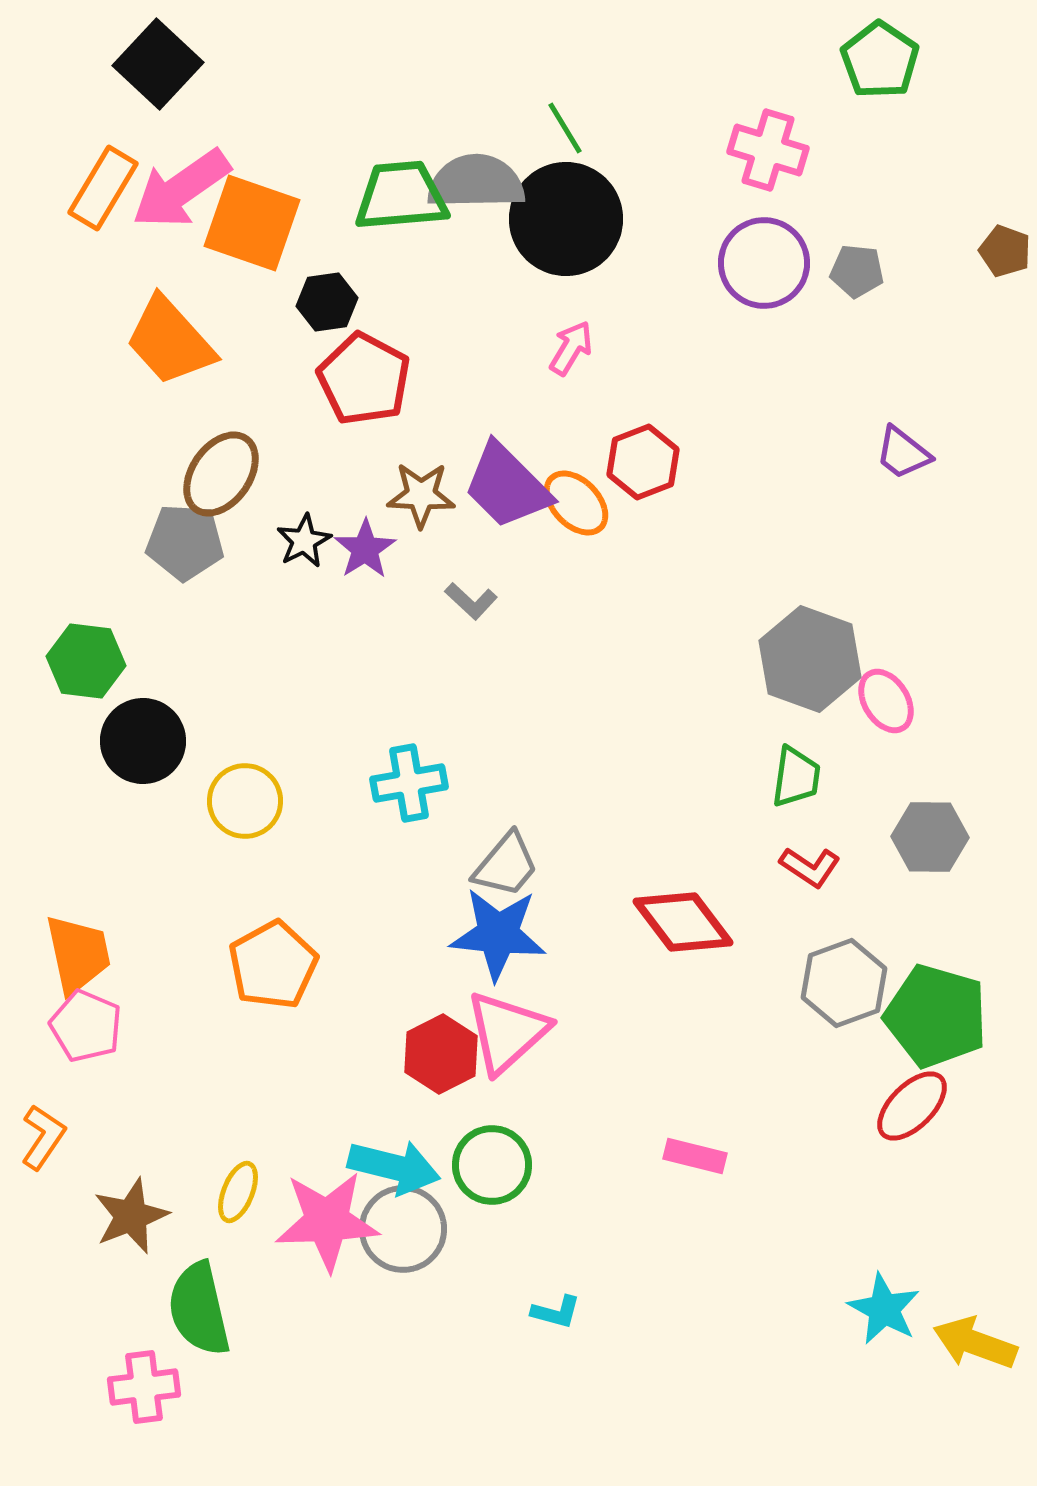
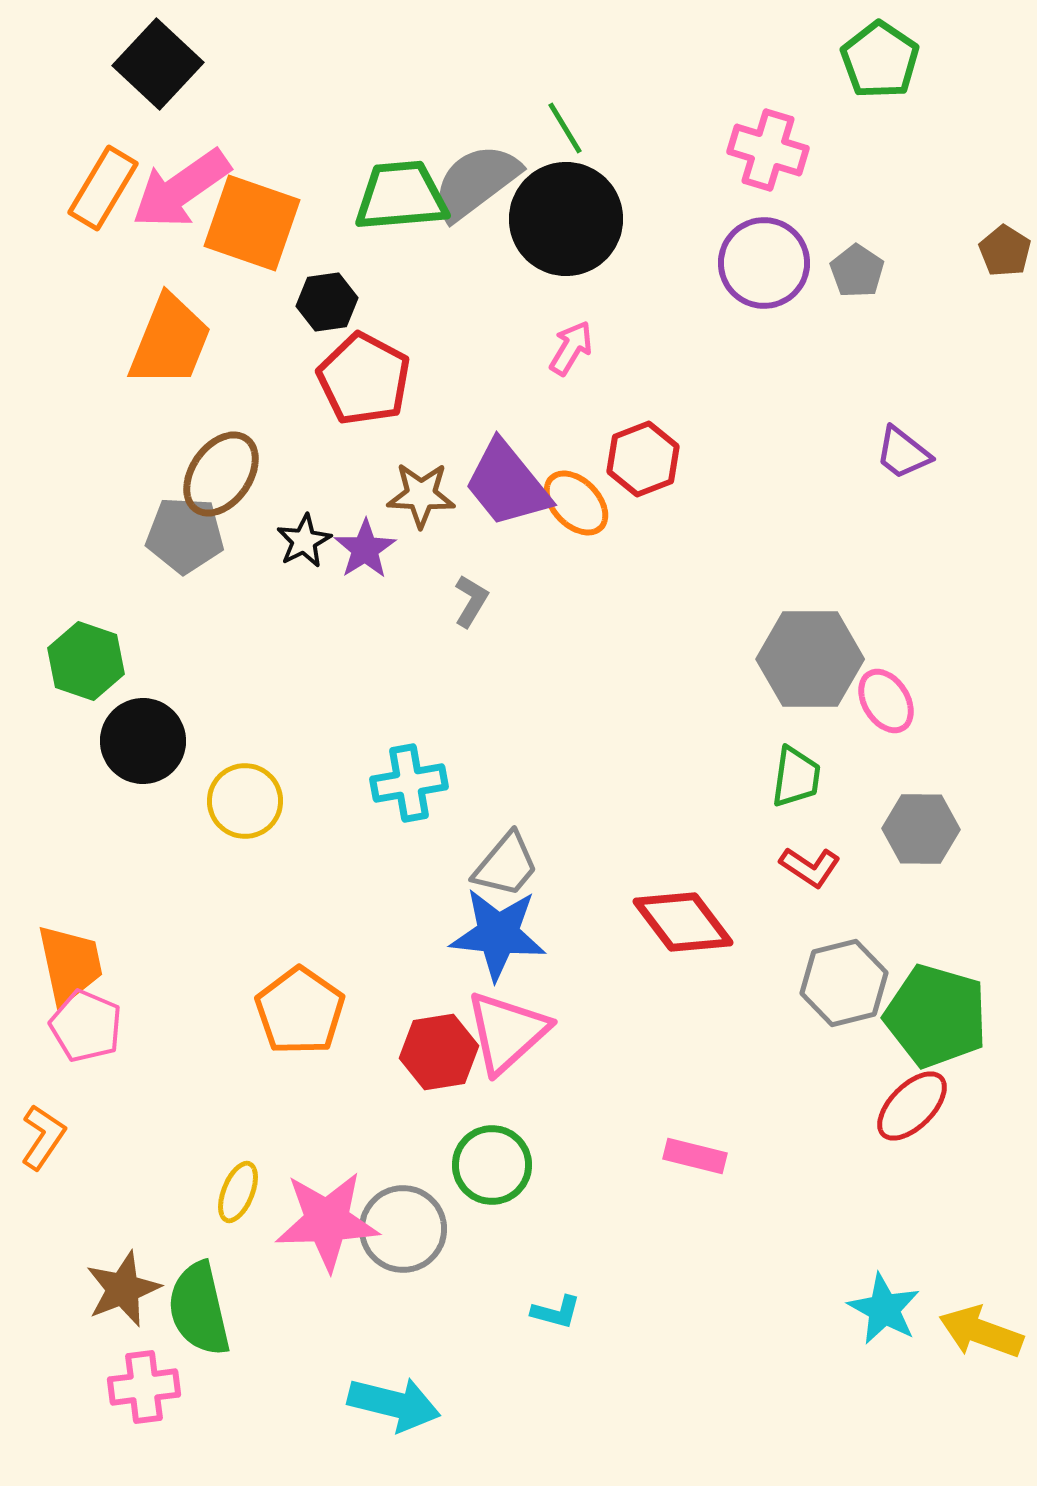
gray semicircle at (476, 182): rotated 36 degrees counterclockwise
brown pentagon at (1005, 251): rotated 12 degrees clockwise
gray pentagon at (857, 271): rotated 28 degrees clockwise
orange trapezoid at (170, 341): rotated 116 degrees counterclockwise
red hexagon at (643, 462): moved 3 px up
purple trapezoid at (507, 486): moved 2 px up; rotated 6 degrees clockwise
gray pentagon at (185, 542): moved 7 px up
gray L-shape at (471, 601): rotated 102 degrees counterclockwise
gray hexagon at (810, 659): rotated 20 degrees counterclockwise
green hexagon at (86, 661): rotated 12 degrees clockwise
gray hexagon at (930, 837): moved 9 px left, 8 px up
orange trapezoid at (78, 954): moved 8 px left, 10 px down
orange pentagon at (273, 965): moved 27 px right, 46 px down; rotated 8 degrees counterclockwise
gray hexagon at (844, 983): rotated 6 degrees clockwise
red hexagon at (441, 1054): moved 2 px left, 2 px up; rotated 18 degrees clockwise
cyan arrow at (394, 1167): moved 237 px down
brown star at (131, 1216): moved 8 px left, 73 px down
yellow arrow at (975, 1343): moved 6 px right, 11 px up
